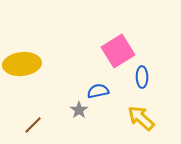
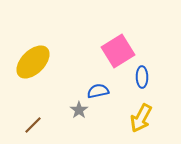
yellow ellipse: moved 11 px right, 2 px up; rotated 39 degrees counterclockwise
yellow arrow: rotated 104 degrees counterclockwise
